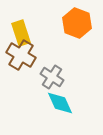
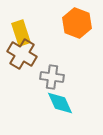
brown cross: moved 1 px right, 1 px up
gray cross: rotated 25 degrees counterclockwise
